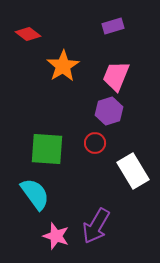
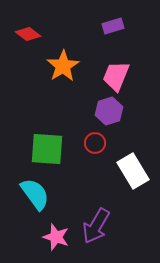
pink star: moved 1 px down
